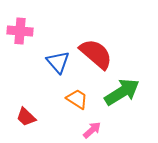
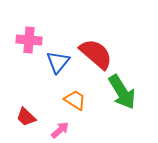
pink cross: moved 9 px right, 9 px down
blue triangle: rotated 20 degrees clockwise
green arrow: rotated 90 degrees clockwise
orange trapezoid: moved 2 px left, 1 px down
pink arrow: moved 32 px left
